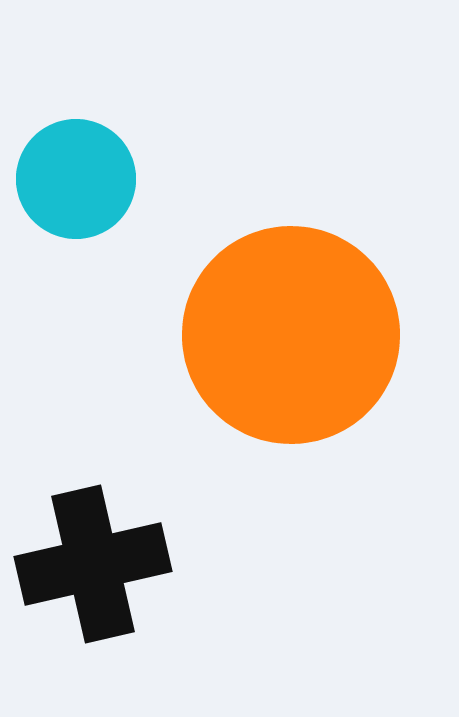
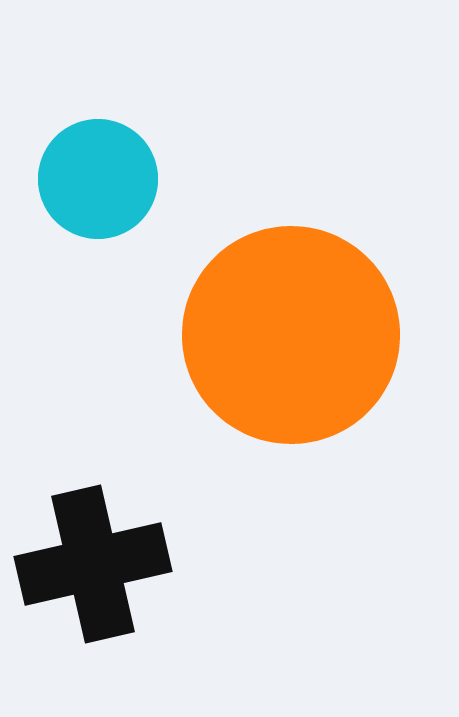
cyan circle: moved 22 px right
